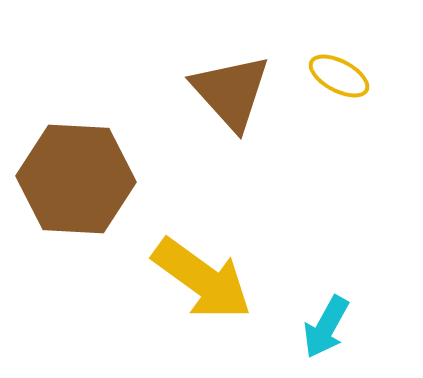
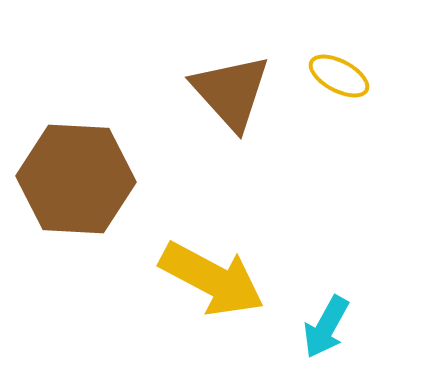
yellow arrow: moved 10 px right; rotated 8 degrees counterclockwise
